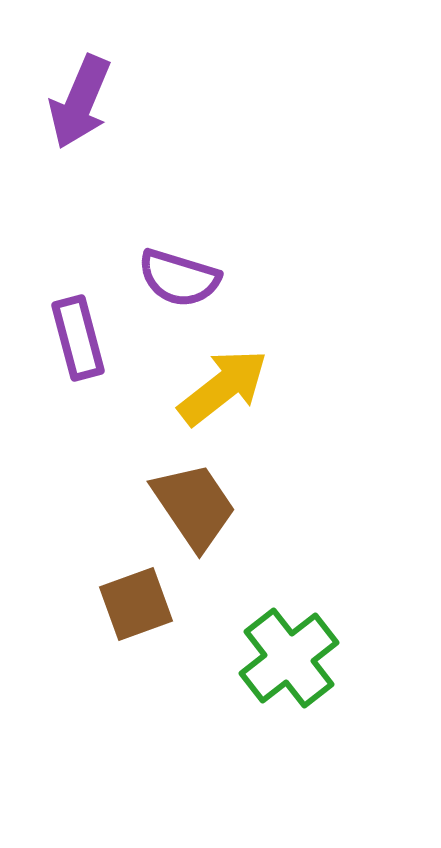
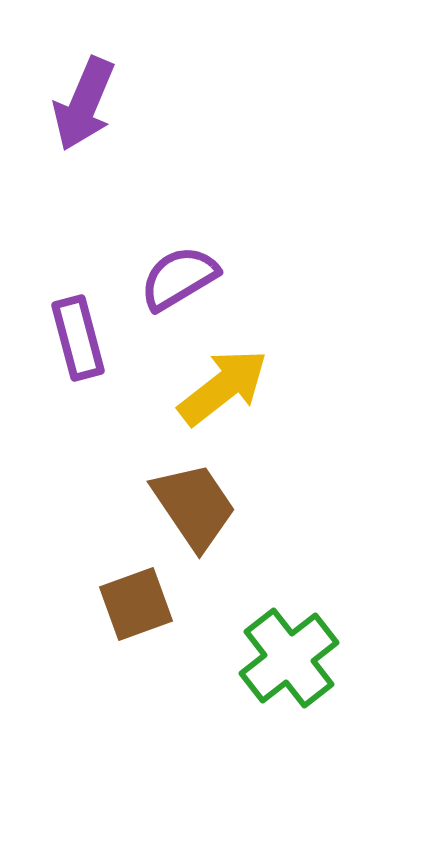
purple arrow: moved 4 px right, 2 px down
purple semicircle: rotated 132 degrees clockwise
